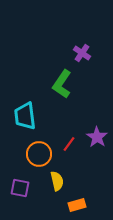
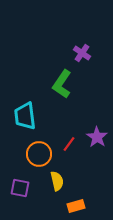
orange rectangle: moved 1 px left, 1 px down
